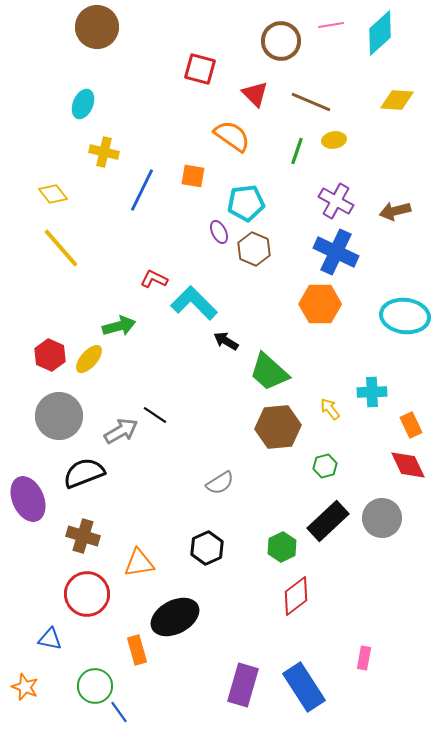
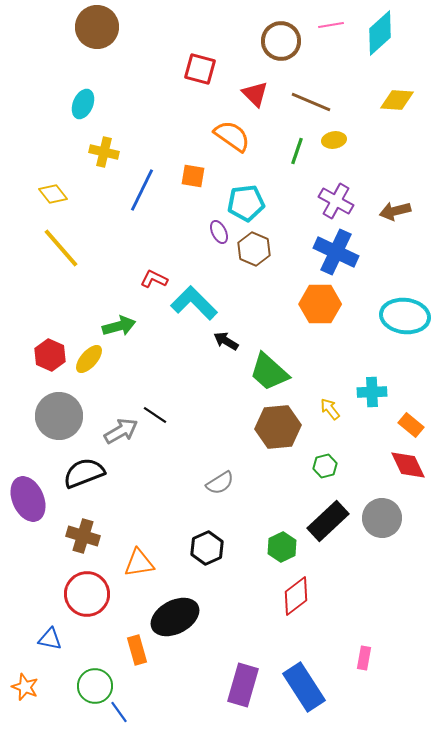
orange rectangle at (411, 425): rotated 25 degrees counterclockwise
